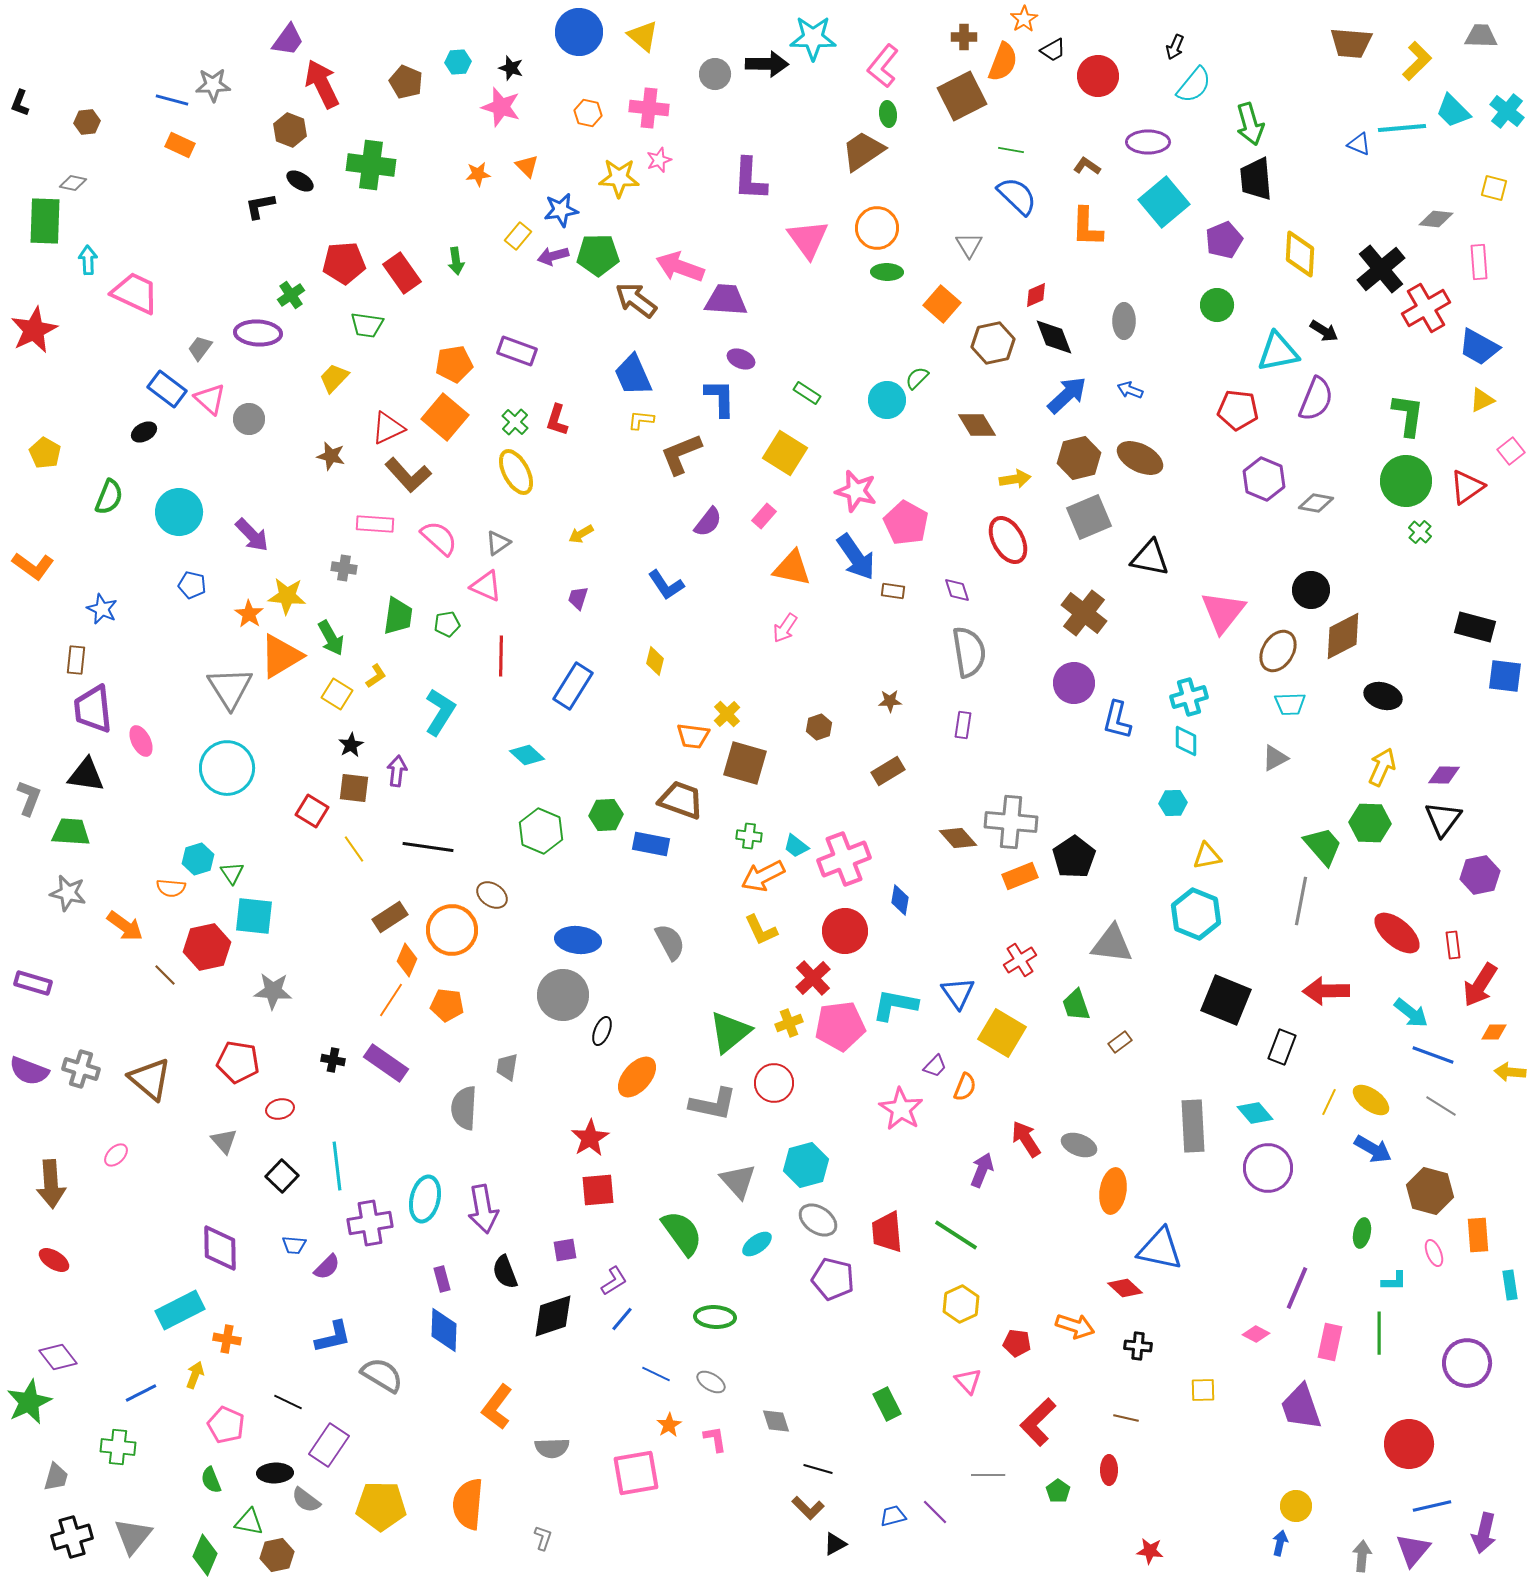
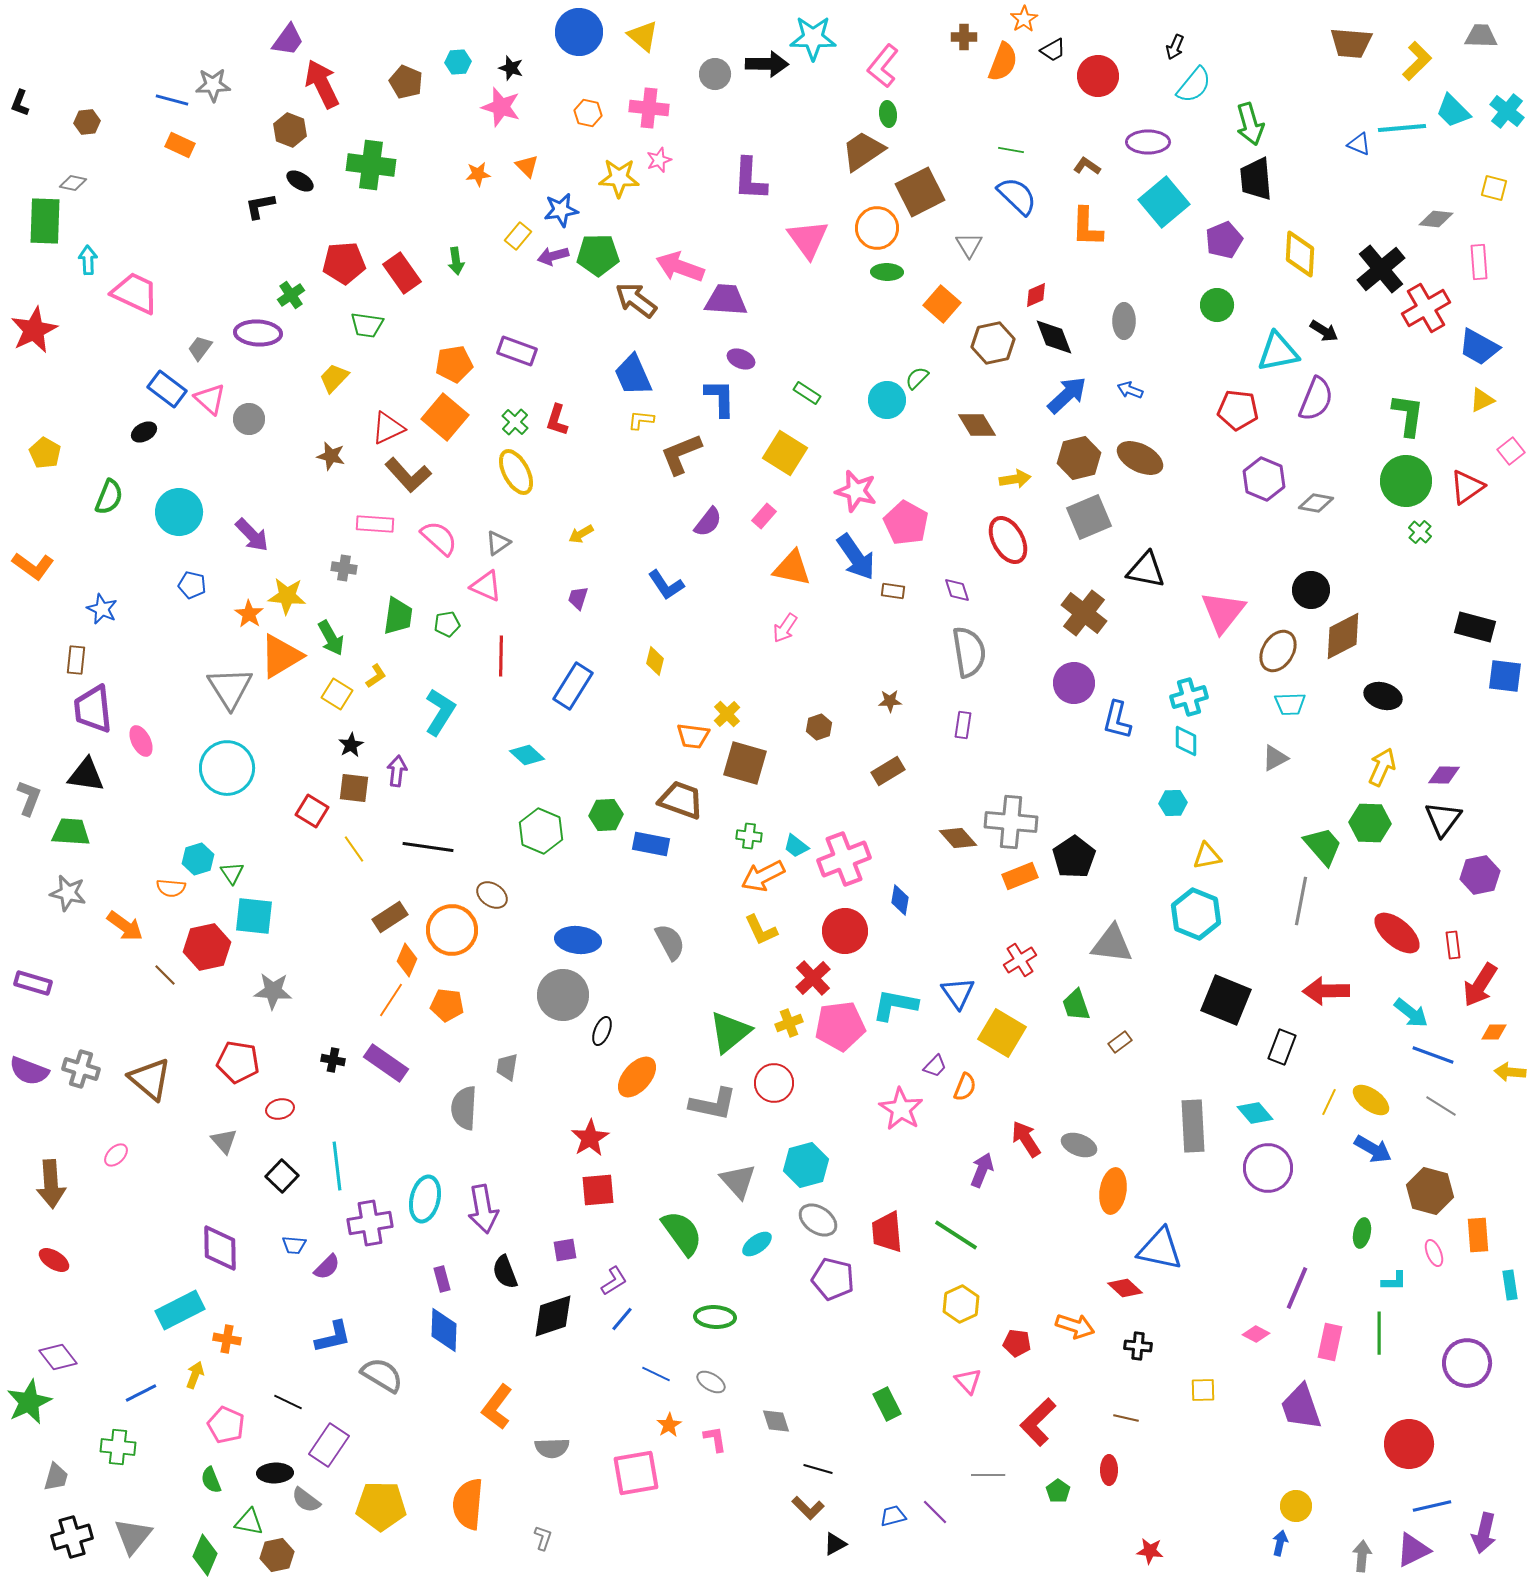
brown square at (962, 96): moved 42 px left, 96 px down
black triangle at (1150, 558): moved 4 px left, 12 px down
purple triangle at (1413, 1550): rotated 24 degrees clockwise
